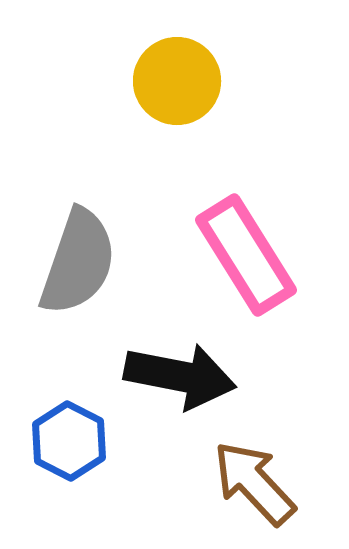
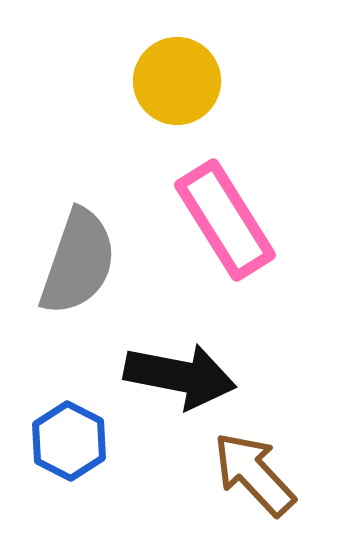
pink rectangle: moved 21 px left, 35 px up
brown arrow: moved 9 px up
